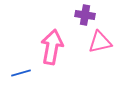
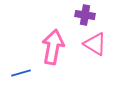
pink triangle: moved 5 px left, 2 px down; rotated 45 degrees clockwise
pink arrow: moved 1 px right
